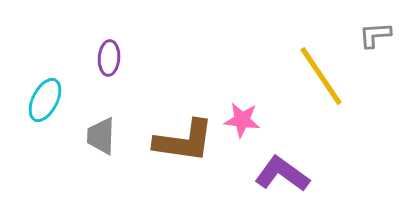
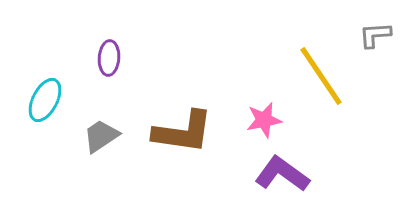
pink star: moved 22 px right; rotated 18 degrees counterclockwise
gray trapezoid: rotated 54 degrees clockwise
brown L-shape: moved 1 px left, 9 px up
